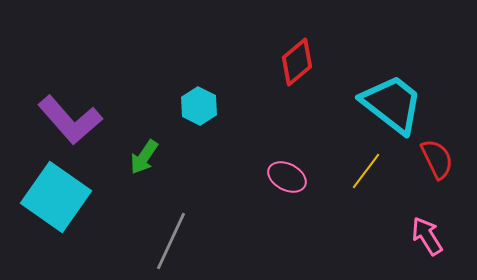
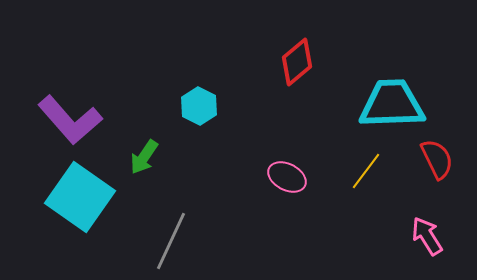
cyan trapezoid: rotated 40 degrees counterclockwise
cyan square: moved 24 px right
